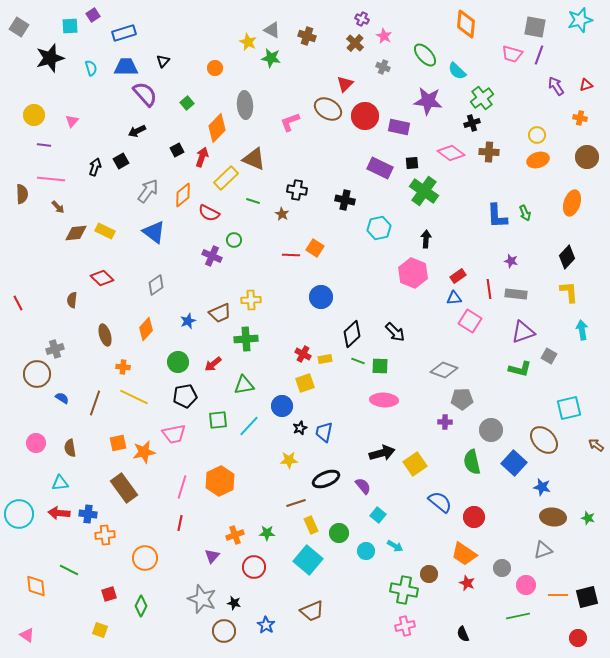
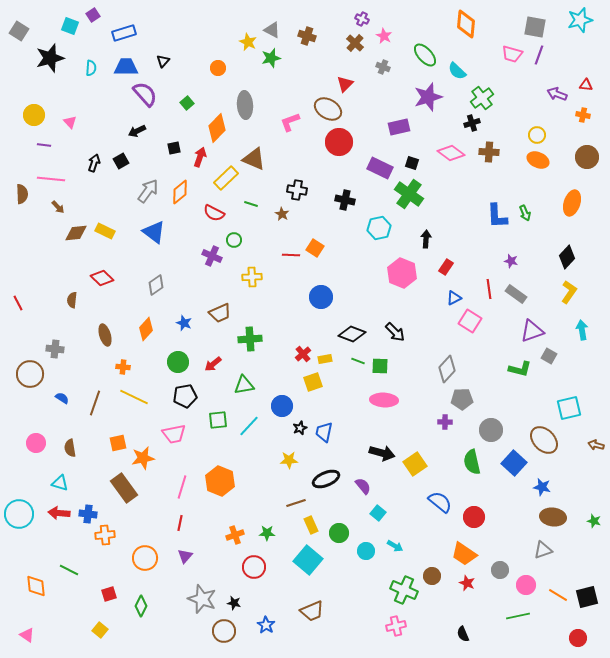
cyan square at (70, 26): rotated 24 degrees clockwise
gray square at (19, 27): moved 4 px down
green star at (271, 58): rotated 24 degrees counterclockwise
cyan semicircle at (91, 68): rotated 21 degrees clockwise
orange circle at (215, 68): moved 3 px right
red triangle at (586, 85): rotated 24 degrees clockwise
purple arrow at (556, 86): moved 1 px right, 8 px down; rotated 36 degrees counterclockwise
purple star at (428, 101): moved 4 px up; rotated 24 degrees counterclockwise
red circle at (365, 116): moved 26 px left, 26 px down
orange cross at (580, 118): moved 3 px right, 3 px up
pink triangle at (72, 121): moved 2 px left, 1 px down; rotated 24 degrees counterclockwise
purple rectangle at (399, 127): rotated 25 degrees counterclockwise
black square at (177, 150): moved 3 px left, 2 px up; rotated 16 degrees clockwise
red arrow at (202, 157): moved 2 px left
orange ellipse at (538, 160): rotated 40 degrees clockwise
black square at (412, 163): rotated 24 degrees clockwise
black arrow at (95, 167): moved 1 px left, 4 px up
green cross at (424, 191): moved 15 px left, 3 px down
orange diamond at (183, 195): moved 3 px left, 3 px up
green line at (253, 201): moved 2 px left, 3 px down
red semicircle at (209, 213): moved 5 px right
pink hexagon at (413, 273): moved 11 px left
red rectangle at (458, 276): moved 12 px left, 9 px up; rotated 21 degrees counterclockwise
yellow L-shape at (569, 292): rotated 40 degrees clockwise
gray rectangle at (516, 294): rotated 30 degrees clockwise
blue triangle at (454, 298): rotated 21 degrees counterclockwise
yellow cross at (251, 300): moved 1 px right, 23 px up
blue star at (188, 321): moved 4 px left, 2 px down; rotated 28 degrees counterclockwise
purple triangle at (523, 332): moved 9 px right, 1 px up
black diamond at (352, 334): rotated 64 degrees clockwise
green cross at (246, 339): moved 4 px right
gray cross at (55, 349): rotated 24 degrees clockwise
red cross at (303, 354): rotated 21 degrees clockwise
gray diamond at (444, 370): moved 3 px right, 1 px up; rotated 68 degrees counterclockwise
brown circle at (37, 374): moved 7 px left
yellow square at (305, 383): moved 8 px right, 1 px up
brown arrow at (596, 445): rotated 21 degrees counterclockwise
orange star at (144, 452): moved 1 px left, 6 px down
black arrow at (382, 453): rotated 30 degrees clockwise
orange hexagon at (220, 481): rotated 12 degrees counterclockwise
cyan triangle at (60, 483): rotated 24 degrees clockwise
cyan square at (378, 515): moved 2 px up
green star at (588, 518): moved 6 px right, 3 px down
purple triangle at (212, 556): moved 27 px left
gray circle at (502, 568): moved 2 px left, 2 px down
brown circle at (429, 574): moved 3 px right, 2 px down
green cross at (404, 590): rotated 12 degrees clockwise
orange line at (558, 595): rotated 30 degrees clockwise
pink cross at (405, 626): moved 9 px left
yellow square at (100, 630): rotated 21 degrees clockwise
